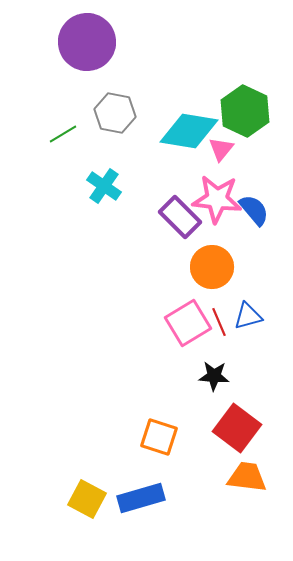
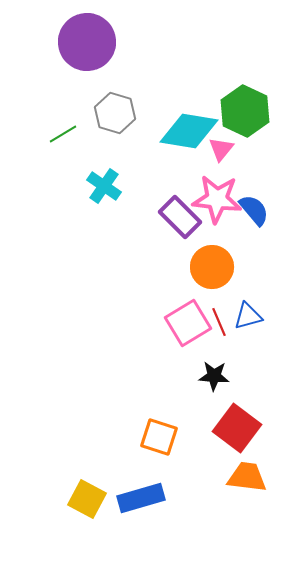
gray hexagon: rotated 6 degrees clockwise
